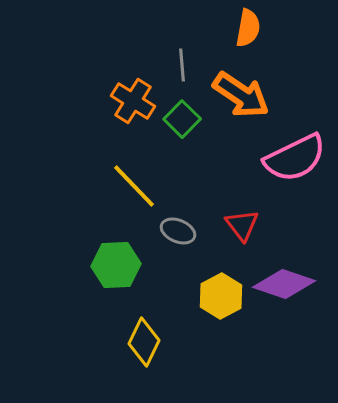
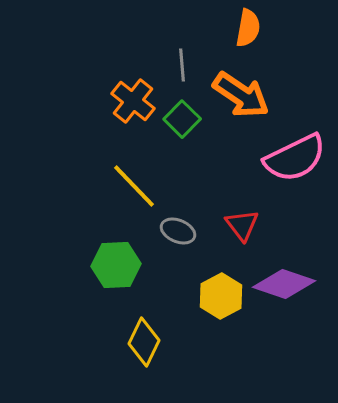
orange cross: rotated 6 degrees clockwise
